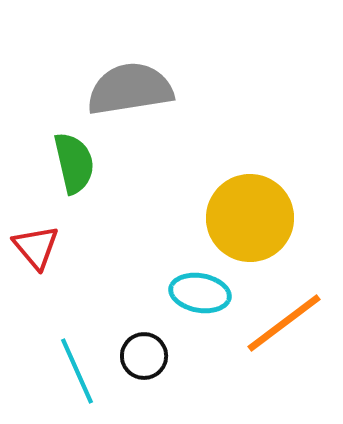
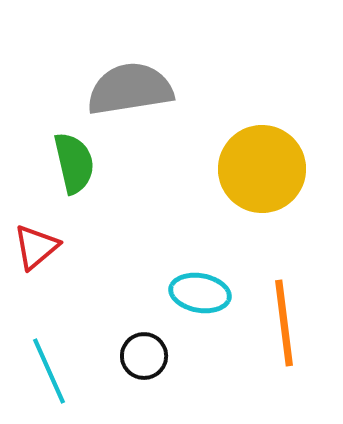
yellow circle: moved 12 px right, 49 px up
red triangle: rotated 30 degrees clockwise
orange line: rotated 60 degrees counterclockwise
cyan line: moved 28 px left
